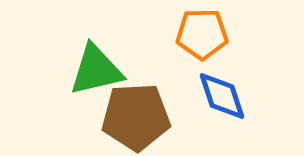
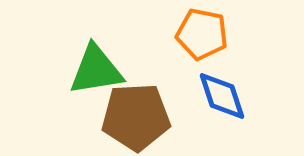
orange pentagon: rotated 12 degrees clockwise
green triangle: rotated 4 degrees clockwise
